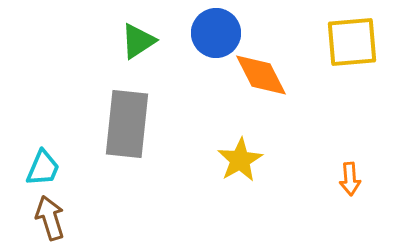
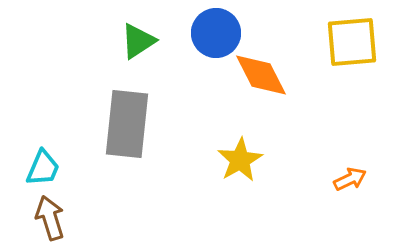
orange arrow: rotated 112 degrees counterclockwise
